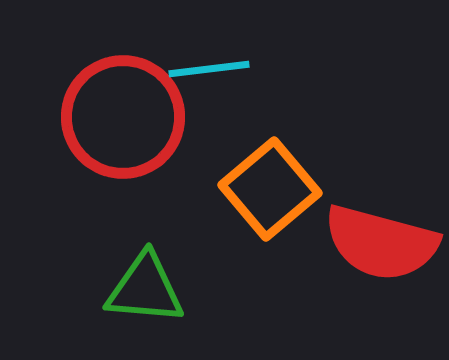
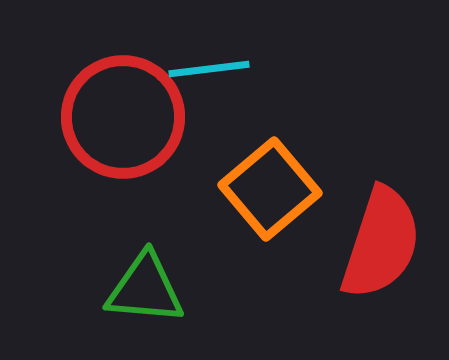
red semicircle: rotated 87 degrees counterclockwise
